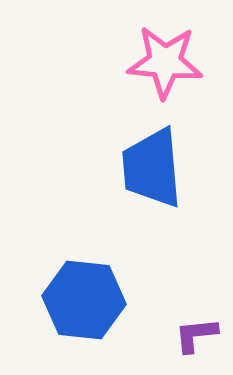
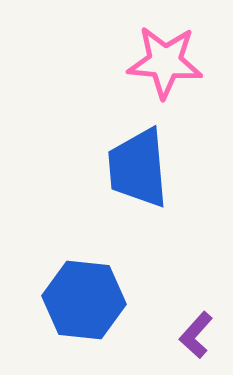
blue trapezoid: moved 14 px left
purple L-shape: rotated 42 degrees counterclockwise
